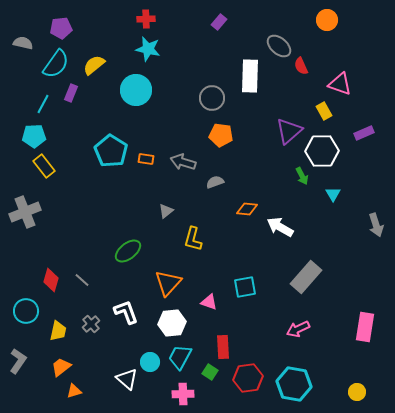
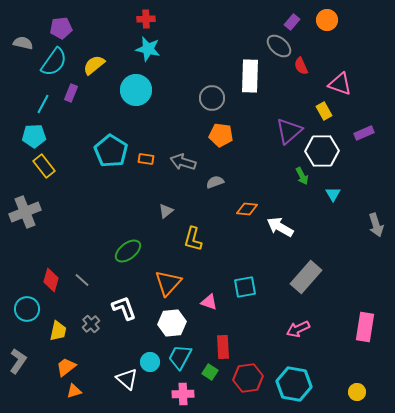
purple rectangle at (219, 22): moved 73 px right
cyan semicircle at (56, 64): moved 2 px left, 2 px up
cyan circle at (26, 311): moved 1 px right, 2 px up
white L-shape at (126, 312): moved 2 px left, 4 px up
orange trapezoid at (61, 367): moved 5 px right
